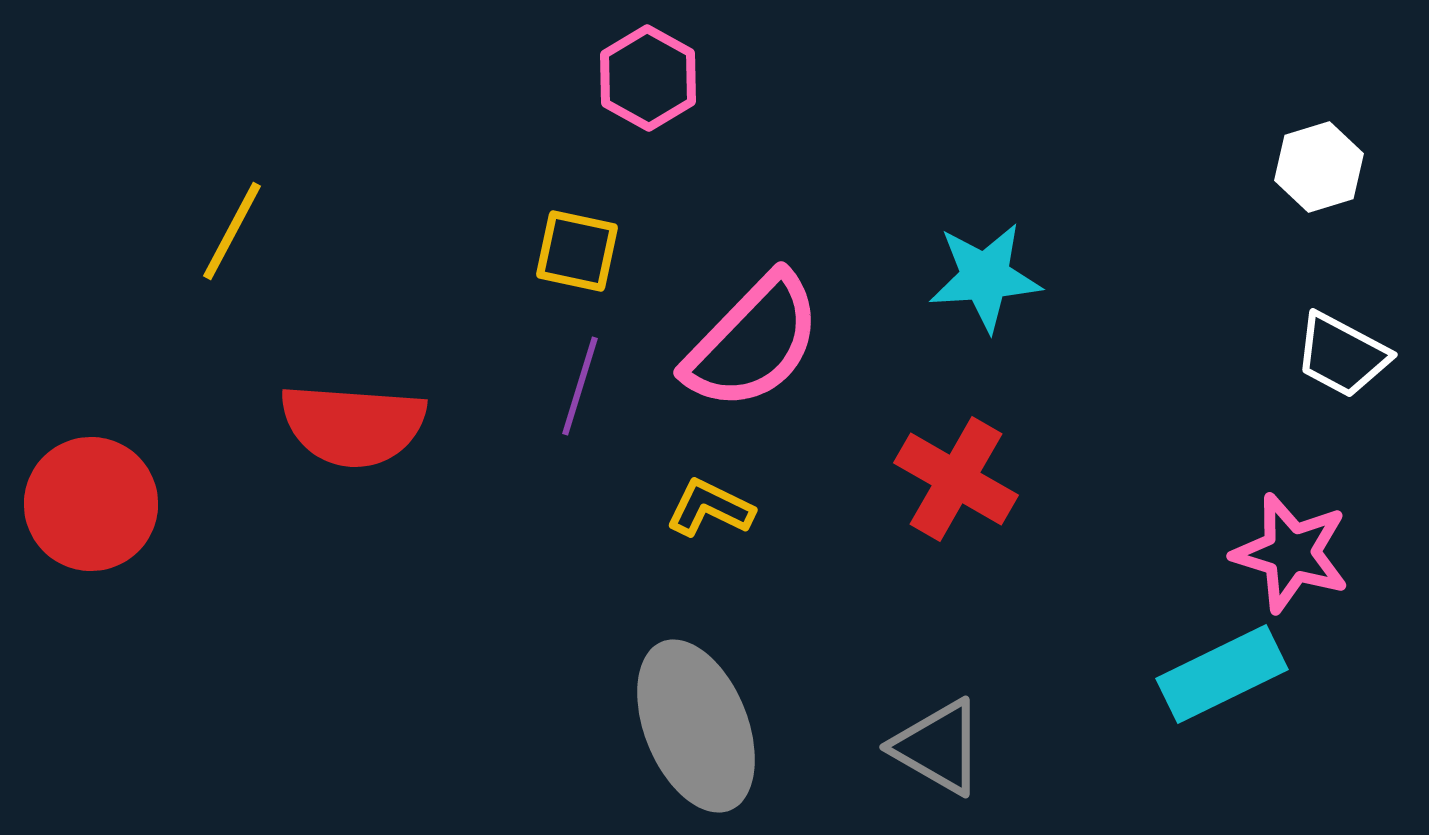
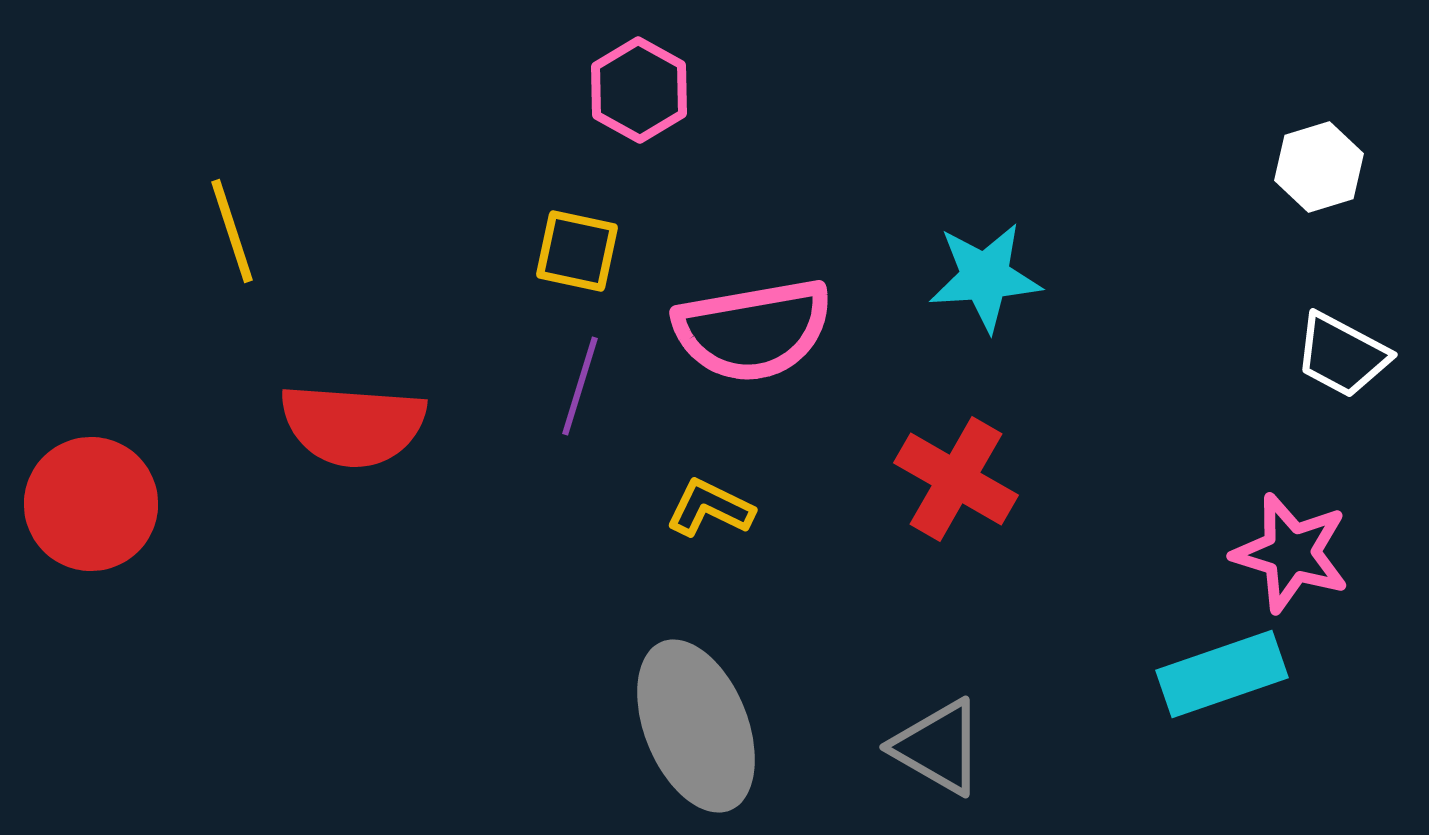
pink hexagon: moved 9 px left, 12 px down
yellow line: rotated 46 degrees counterclockwise
pink semicircle: moved 12 px up; rotated 36 degrees clockwise
cyan rectangle: rotated 7 degrees clockwise
